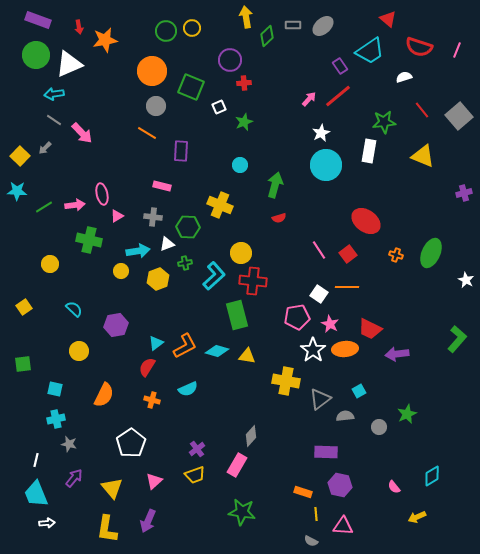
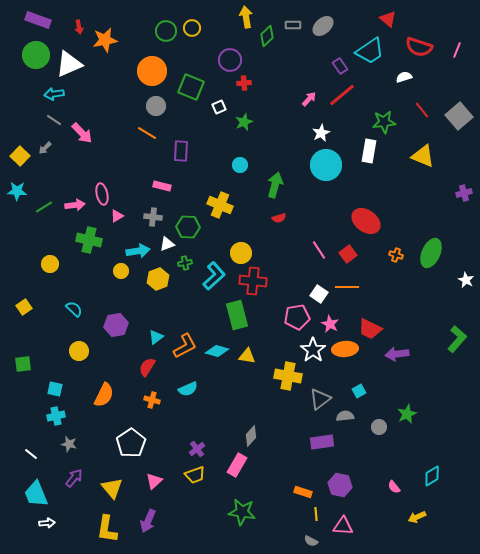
red line at (338, 96): moved 4 px right, 1 px up
cyan triangle at (156, 343): moved 6 px up
yellow cross at (286, 381): moved 2 px right, 5 px up
cyan cross at (56, 419): moved 3 px up
purple rectangle at (326, 452): moved 4 px left, 10 px up; rotated 10 degrees counterclockwise
white line at (36, 460): moved 5 px left, 6 px up; rotated 64 degrees counterclockwise
